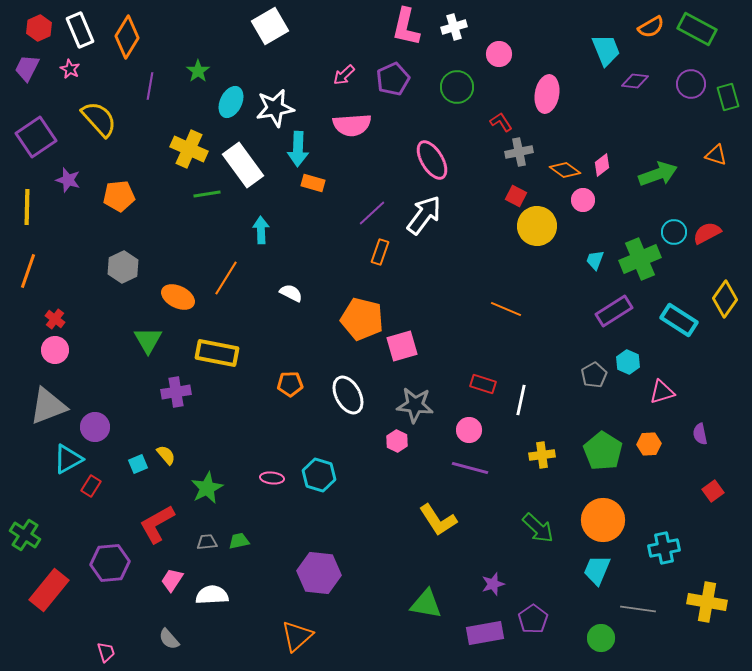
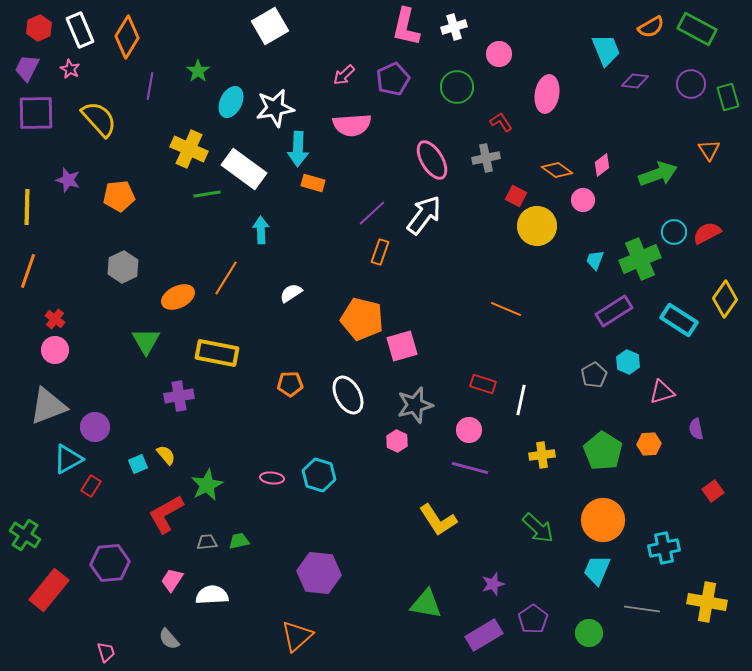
purple square at (36, 137): moved 24 px up; rotated 33 degrees clockwise
gray cross at (519, 152): moved 33 px left, 6 px down
orange triangle at (716, 155): moved 7 px left, 5 px up; rotated 40 degrees clockwise
white rectangle at (243, 165): moved 1 px right, 4 px down; rotated 18 degrees counterclockwise
orange diamond at (565, 170): moved 8 px left
white semicircle at (291, 293): rotated 60 degrees counterclockwise
orange ellipse at (178, 297): rotated 52 degrees counterclockwise
green triangle at (148, 340): moved 2 px left, 1 px down
purple cross at (176, 392): moved 3 px right, 4 px down
gray star at (415, 405): rotated 21 degrees counterclockwise
purple semicircle at (700, 434): moved 4 px left, 5 px up
green star at (207, 488): moved 3 px up
red L-shape at (157, 524): moved 9 px right, 10 px up
gray line at (638, 609): moved 4 px right
purple rectangle at (485, 633): moved 1 px left, 2 px down; rotated 21 degrees counterclockwise
green circle at (601, 638): moved 12 px left, 5 px up
